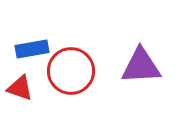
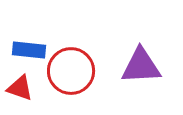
blue rectangle: moved 3 px left, 1 px down; rotated 16 degrees clockwise
